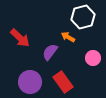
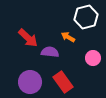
white hexagon: moved 3 px right
red arrow: moved 8 px right
purple semicircle: rotated 60 degrees clockwise
